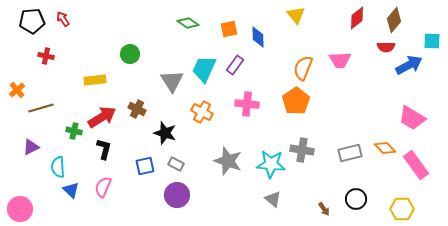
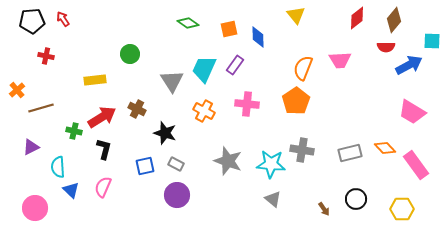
orange cross at (202, 112): moved 2 px right, 1 px up
pink trapezoid at (412, 118): moved 6 px up
pink circle at (20, 209): moved 15 px right, 1 px up
